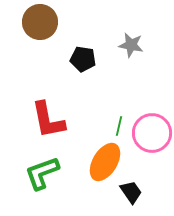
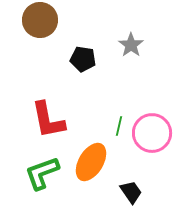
brown circle: moved 2 px up
gray star: rotated 25 degrees clockwise
orange ellipse: moved 14 px left
